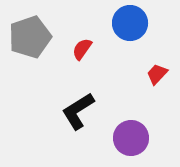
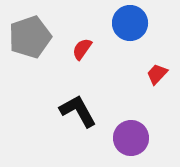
black L-shape: rotated 93 degrees clockwise
